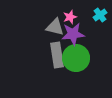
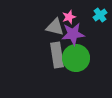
pink star: moved 1 px left
